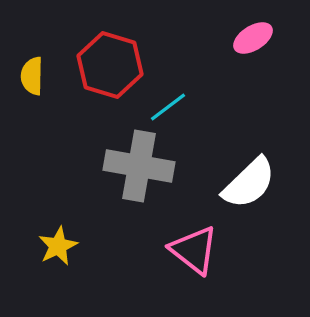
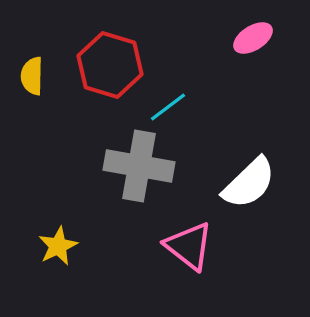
pink triangle: moved 5 px left, 4 px up
